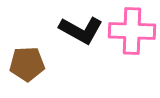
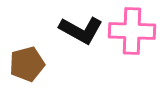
brown pentagon: rotated 12 degrees counterclockwise
